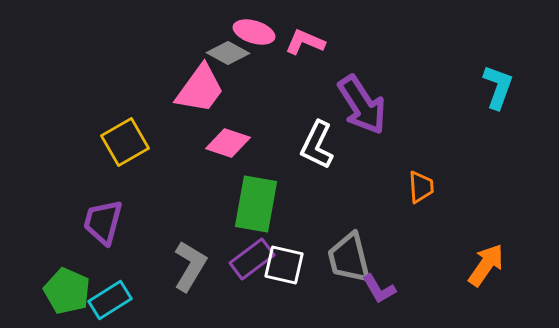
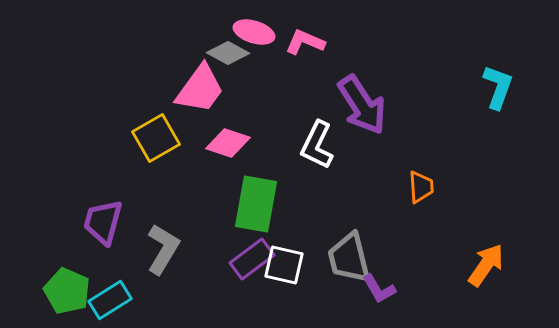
yellow square: moved 31 px right, 4 px up
gray L-shape: moved 27 px left, 17 px up
